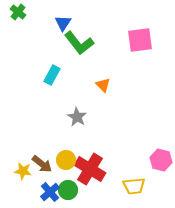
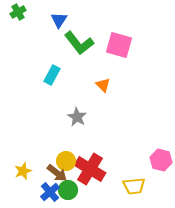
green cross: rotated 21 degrees clockwise
blue triangle: moved 4 px left, 3 px up
pink square: moved 21 px left, 5 px down; rotated 24 degrees clockwise
yellow circle: moved 1 px down
brown arrow: moved 15 px right, 9 px down
yellow star: rotated 30 degrees counterclockwise
